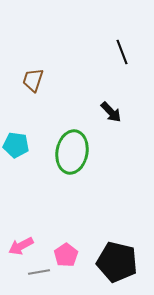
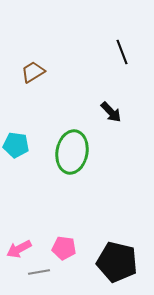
brown trapezoid: moved 8 px up; rotated 40 degrees clockwise
pink arrow: moved 2 px left, 3 px down
pink pentagon: moved 2 px left, 7 px up; rotated 30 degrees counterclockwise
